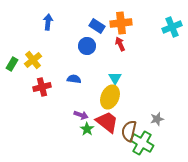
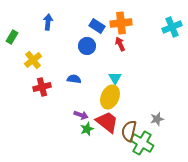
green rectangle: moved 27 px up
green star: rotated 16 degrees clockwise
